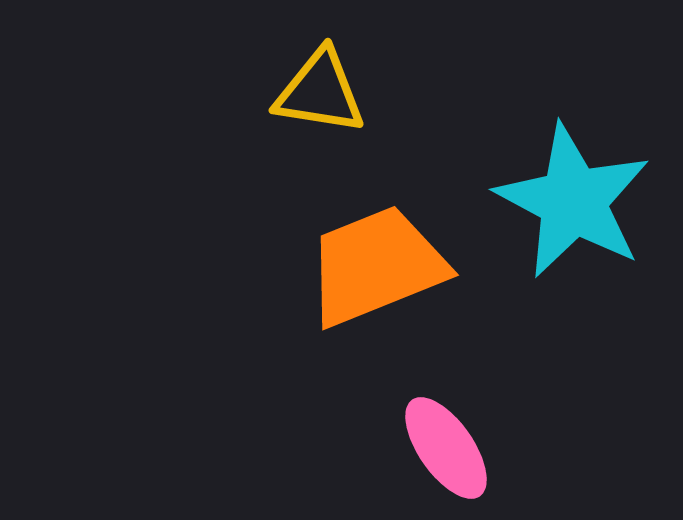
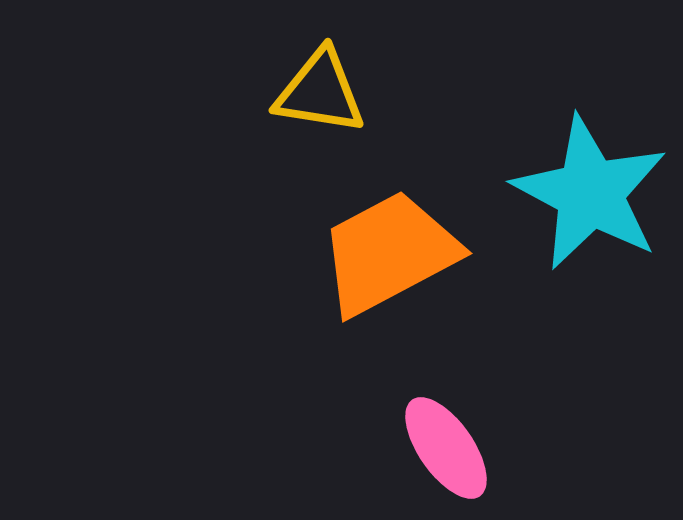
cyan star: moved 17 px right, 8 px up
orange trapezoid: moved 13 px right, 13 px up; rotated 6 degrees counterclockwise
